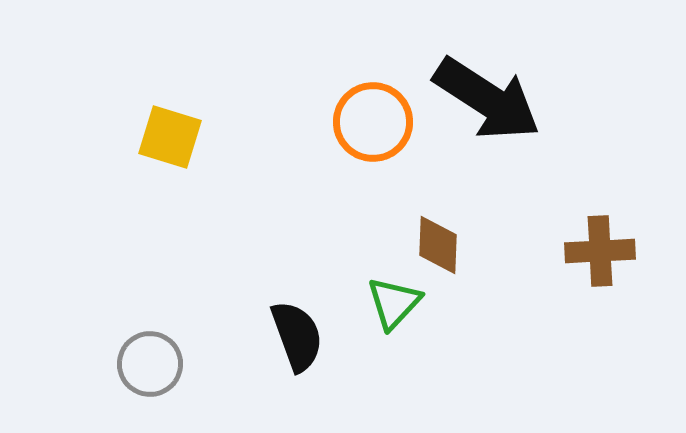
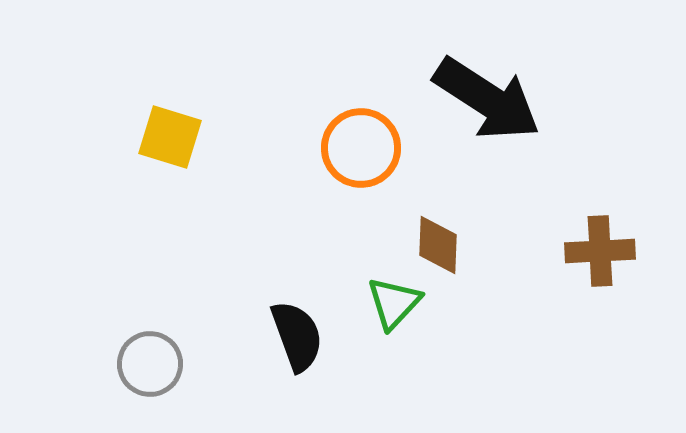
orange circle: moved 12 px left, 26 px down
